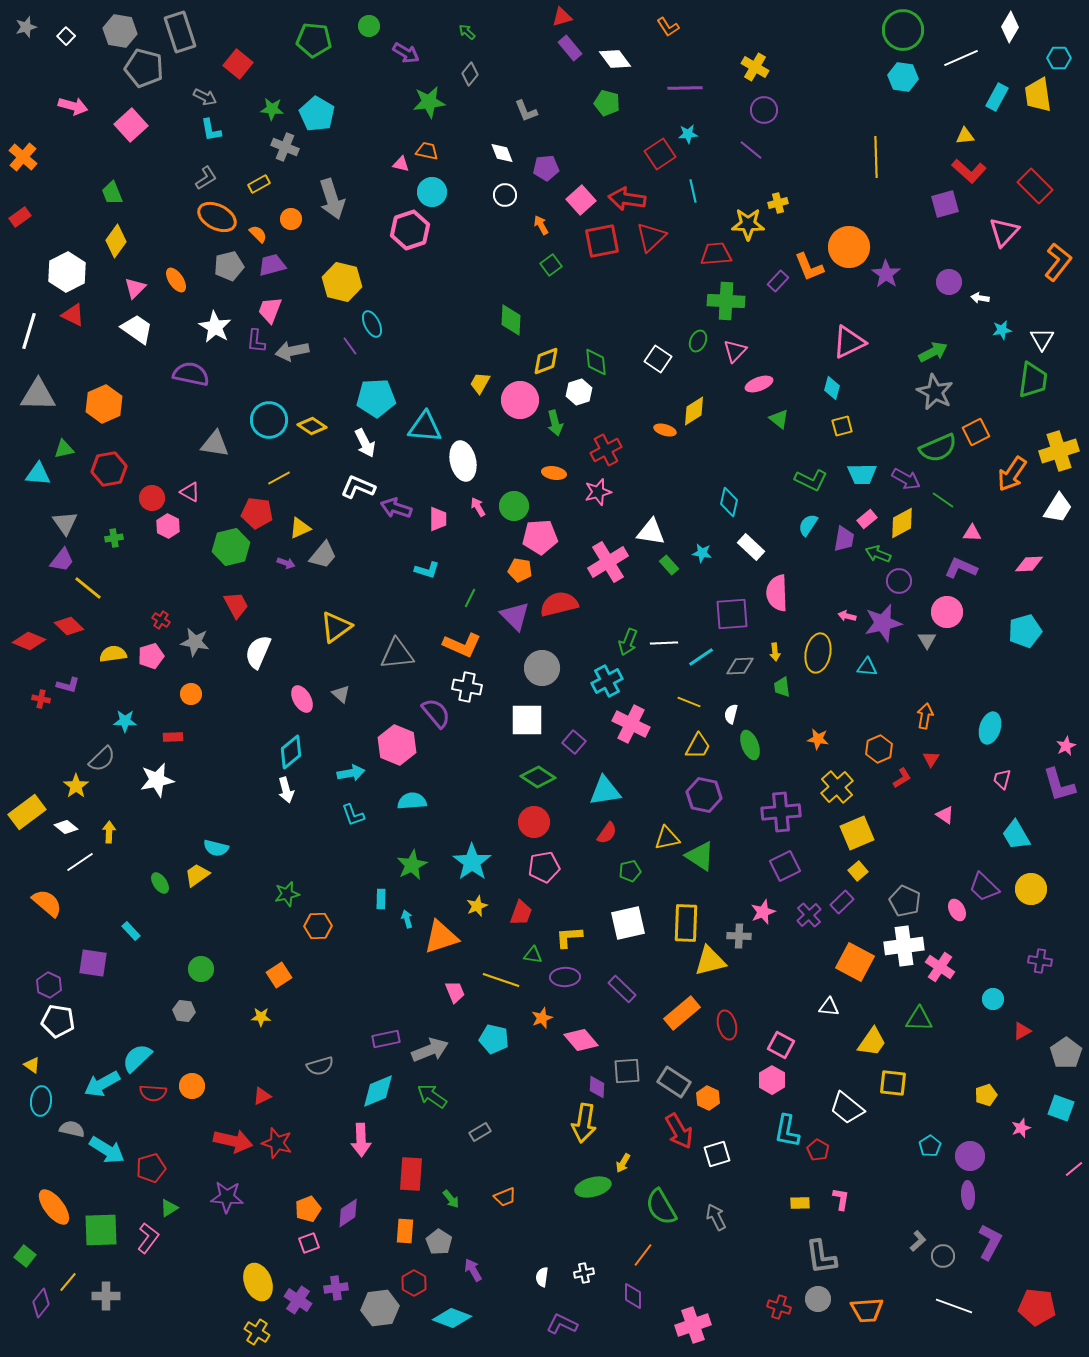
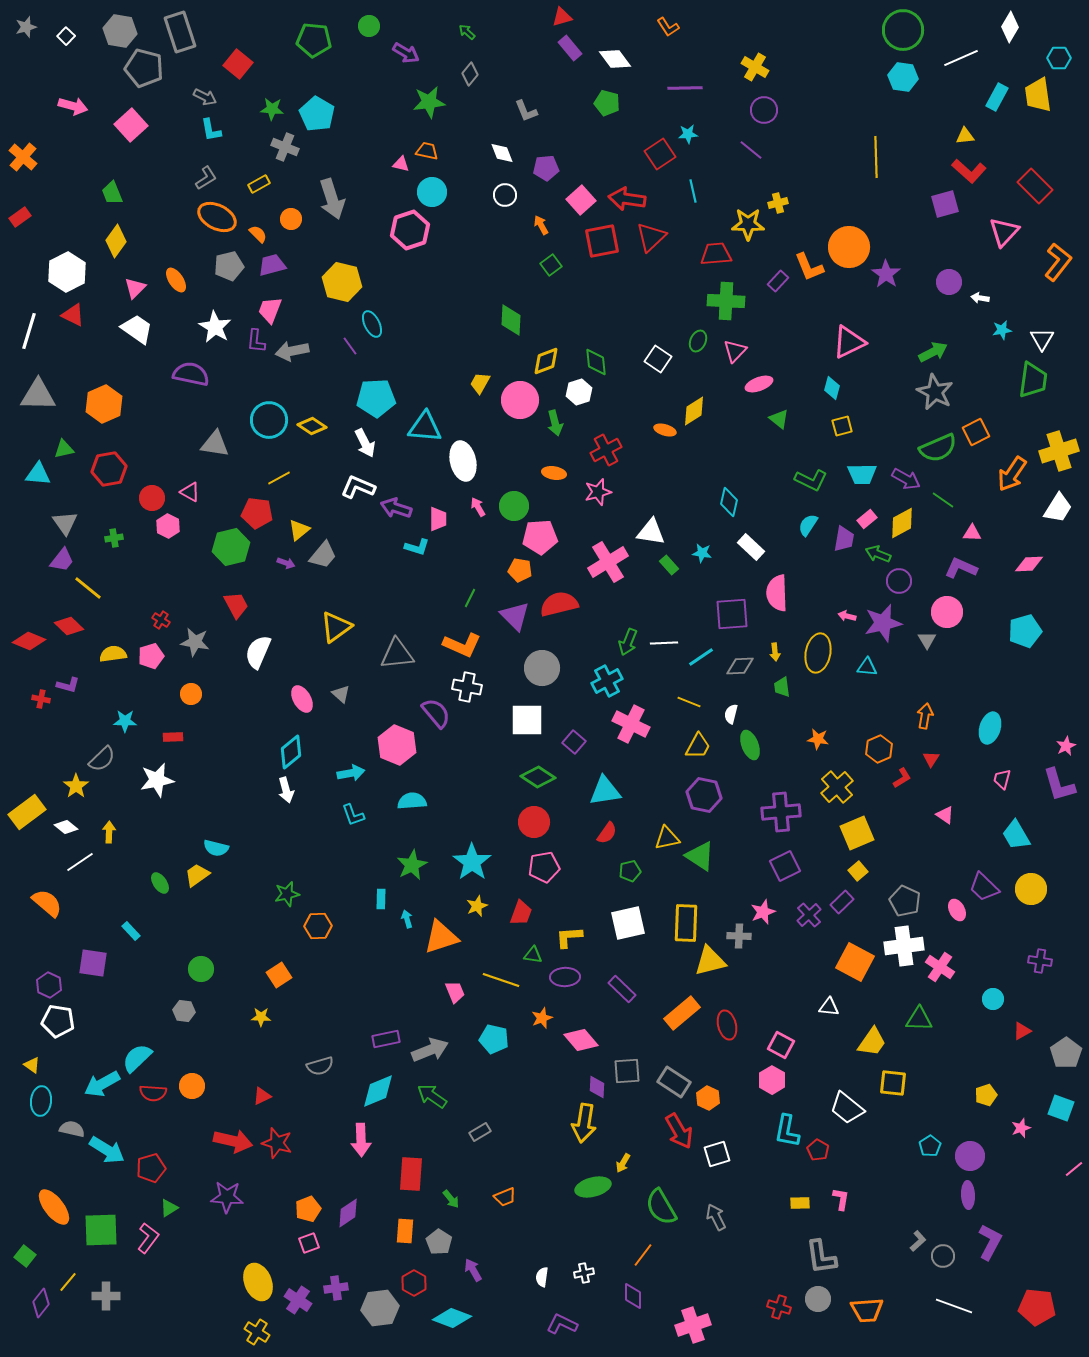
yellow triangle at (300, 528): moved 1 px left, 2 px down; rotated 15 degrees counterclockwise
cyan L-shape at (427, 570): moved 10 px left, 23 px up
